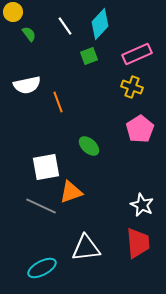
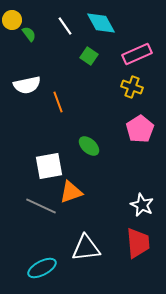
yellow circle: moved 1 px left, 8 px down
cyan diamond: moved 1 px right, 1 px up; rotated 72 degrees counterclockwise
green square: rotated 36 degrees counterclockwise
white square: moved 3 px right, 1 px up
